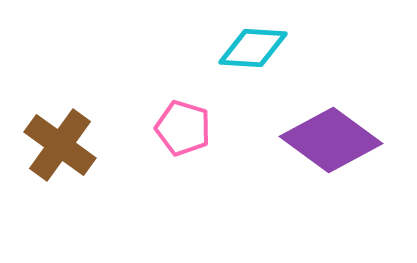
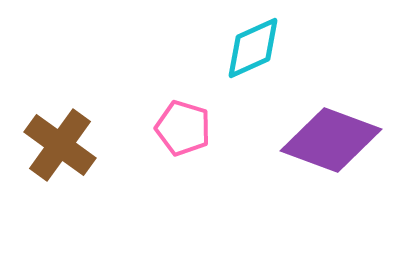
cyan diamond: rotated 28 degrees counterclockwise
purple diamond: rotated 16 degrees counterclockwise
